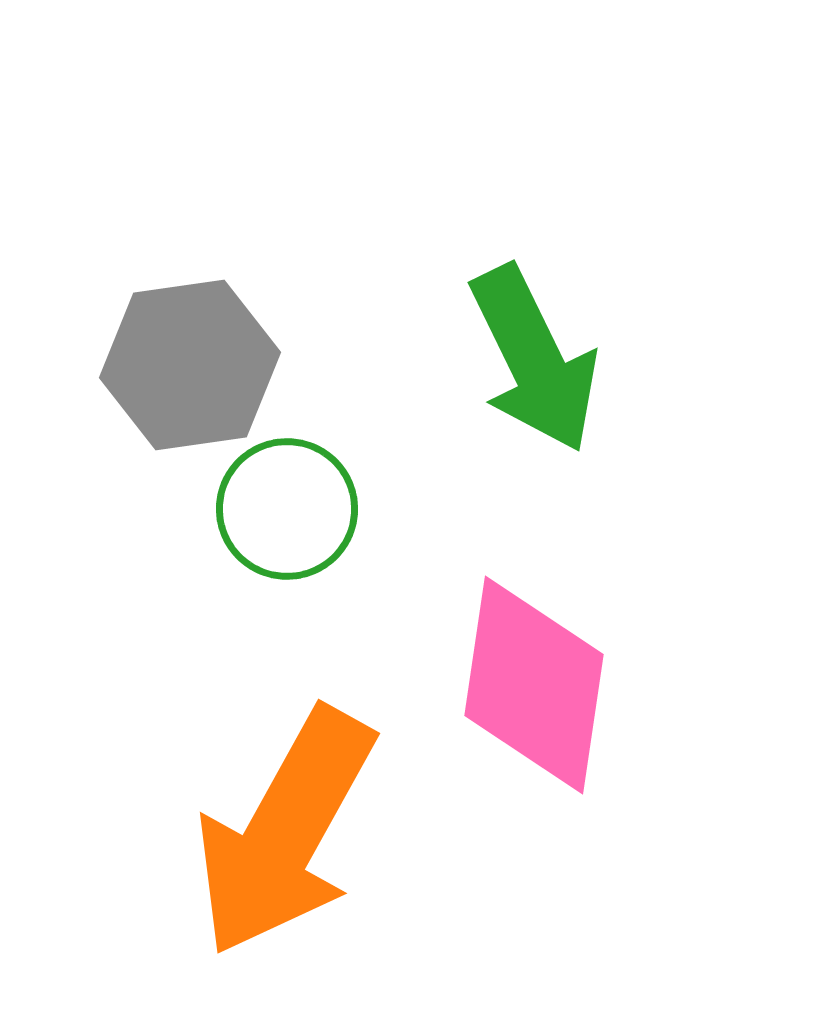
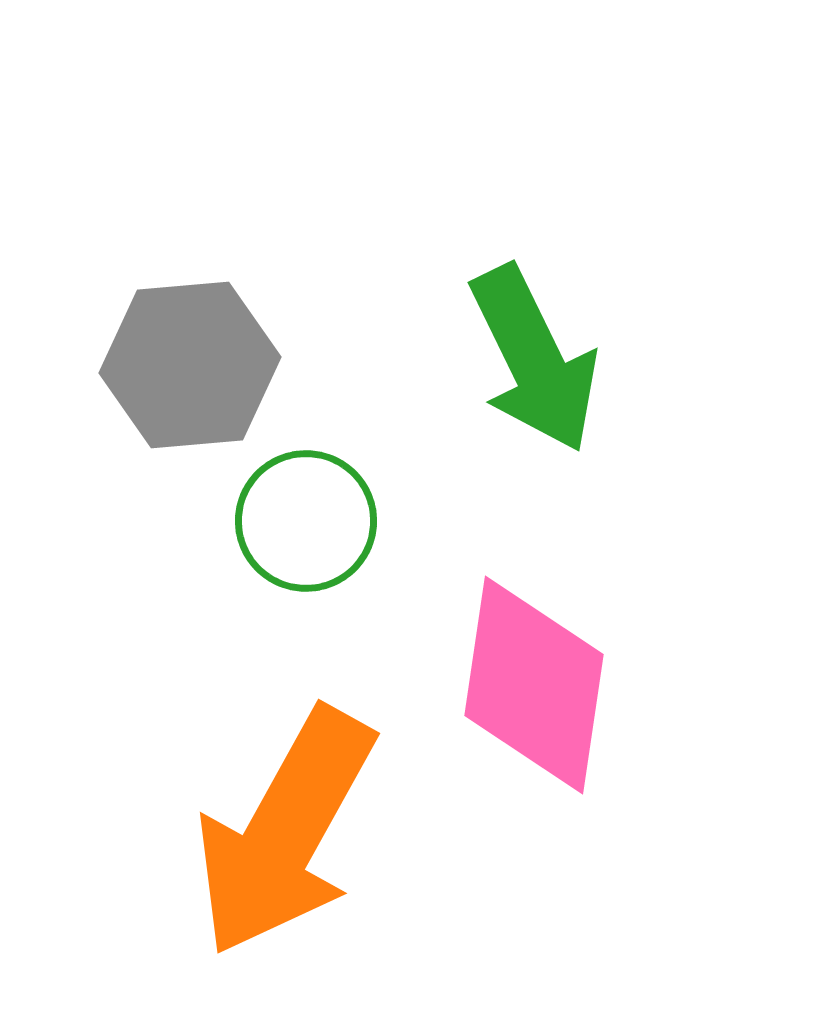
gray hexagon: rotated 3 degrees clockwise
green circle: moved 19 px right, 12 px down
